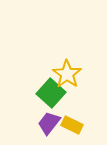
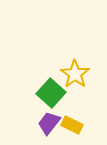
yellow star: moved 8 px right
